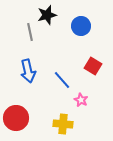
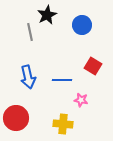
black star: rotated 12 degrees counterclockwise
blue circle: moved 1 px right, 1 px up
blue arrow: moved 6 px down
blue line: rotated 48 degrees counterclockwise
pink star: rotated 16 degrees counterclockwise
